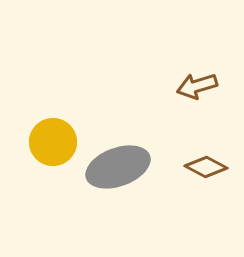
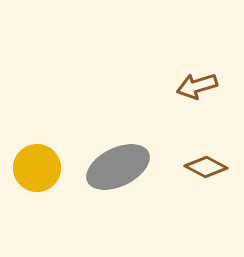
yellow circle: moved 16 px left, 26 px down
gray ellipse: rotated 6 degrees counterclockwise
